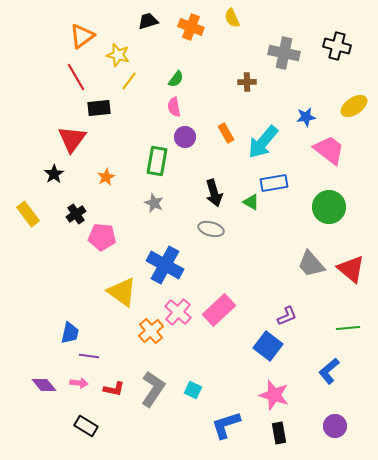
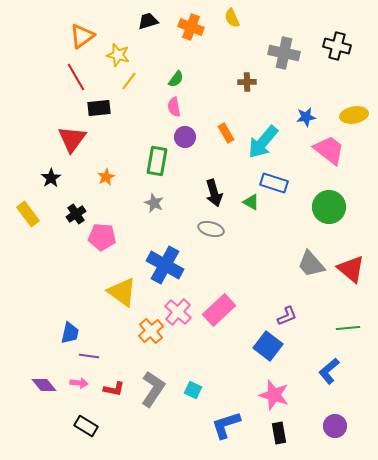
yellow ellipse at (354, 106): moved 9 px down; rotated 24 degrees clockwise
black star at (54, 174): moved 3 px left, 4 px down
blue rectangle at (274, 183): rotated 28 degrees clockwise
